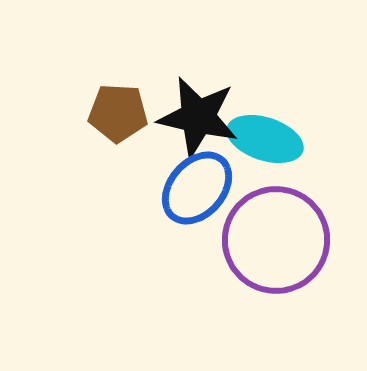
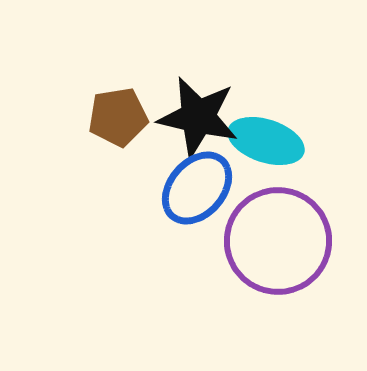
brown pentagon: moved 4 px down; rotated 12 degrees counterclockwise
cyan ellipse: moved 1 px right, 2 px down
purple circle: moved 2 px right, 1 px down
